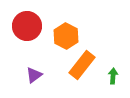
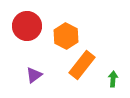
green arrow: moved 3 px down
